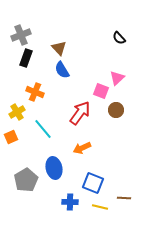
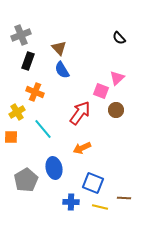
black rectangle: moved 2 px right, 3 px down
orange square: rotated 24 degrees clockwise
blue cross: moved 1 px right
